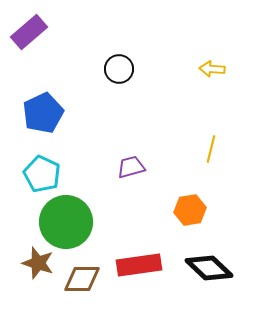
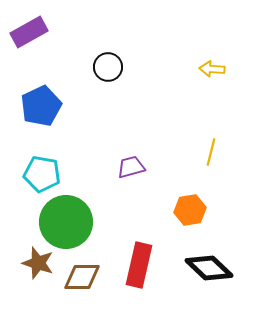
purple rectangle: rotated 12 degrees clockwise
black circle: moved 11 px left, 2 px up
blue pentagon: moved 2 px left, 7 px up
yellow line: moved 3 px down
cyan pentagon: rotated 15 degrees counterclockwise
red rectangle: rotated 69 degrees counterclockwise
brown diamond: moved 2 px up
